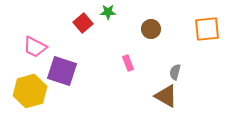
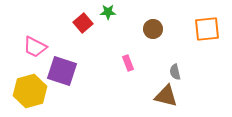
brown circle: moved 2 px right
gray semicircle: rotated 28 degrees counterclockwise
brown triangle: rotated 15 degrees counterclockwise
